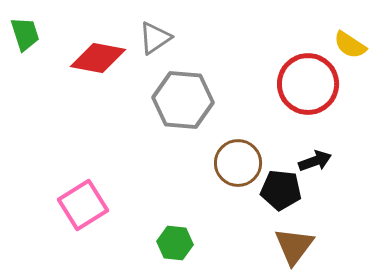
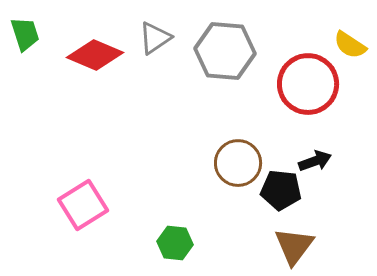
red diamond: moved 3 px left, 3 px up; rotated 12 degrees clockwise
gray hexagon: moved 42 px right, 49 px up
